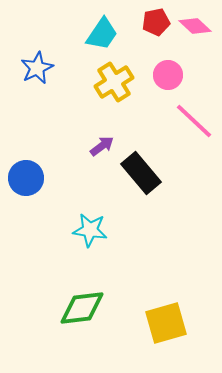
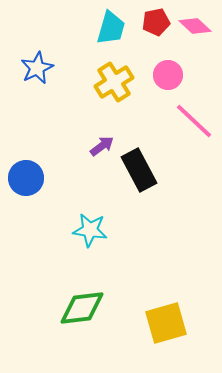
cyan trapezoid: moved 9 px right, 6 px up; rotated 18 degrees counterclockwise
black rectangle: moved 2 px left, 3 px up; rotated 12 degrees clockwise
